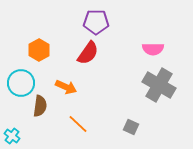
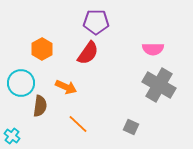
orange hexagon: moved 3 px right, 1 px up
